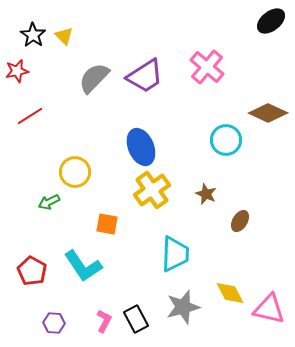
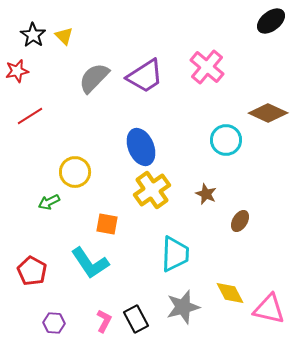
cyan L-shape: moved 7 px right, 3 px up
